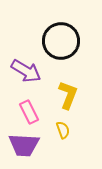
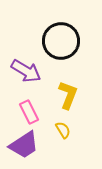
yellow semicircle: rotated 12 degrees counterclockwise
purple trapezoid: rotated 36 degrees counterclockwise
